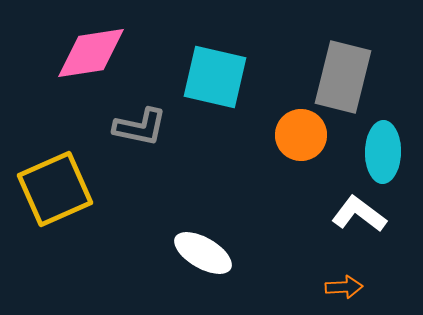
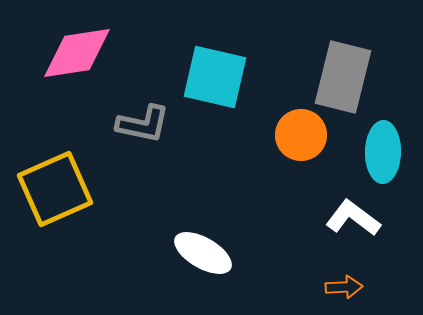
pink diamond: moved 14 px left
gray L-shape: moved 3 px right, 3 px up
white L-shape: moved 6 px left, 4 px down
